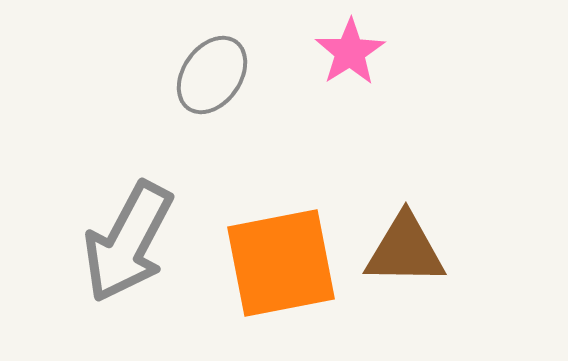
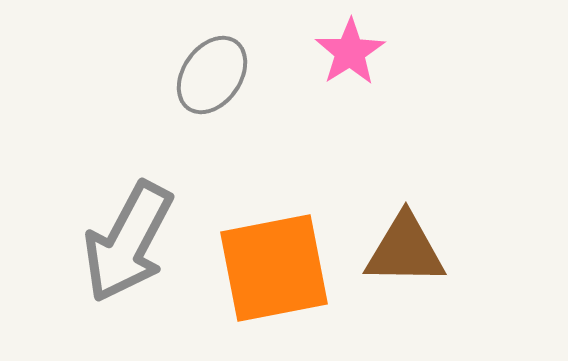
orange square: moved 7 px left, 5 px down
